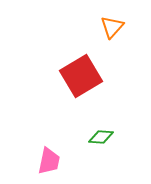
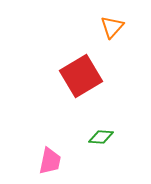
pink trapezoid: moved 1 px right
